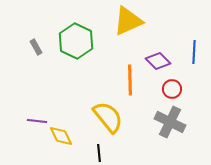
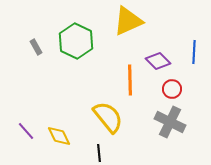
purple line: moved 11 px left, 10 px down; rotated 42 degrees clockwise
yellow diamond: moved 2 px left
